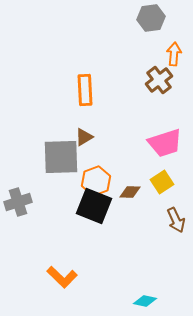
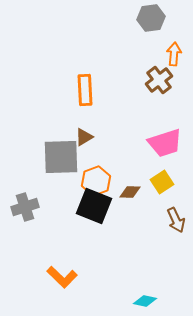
gray cross: moved 7 px right, 5 px down
